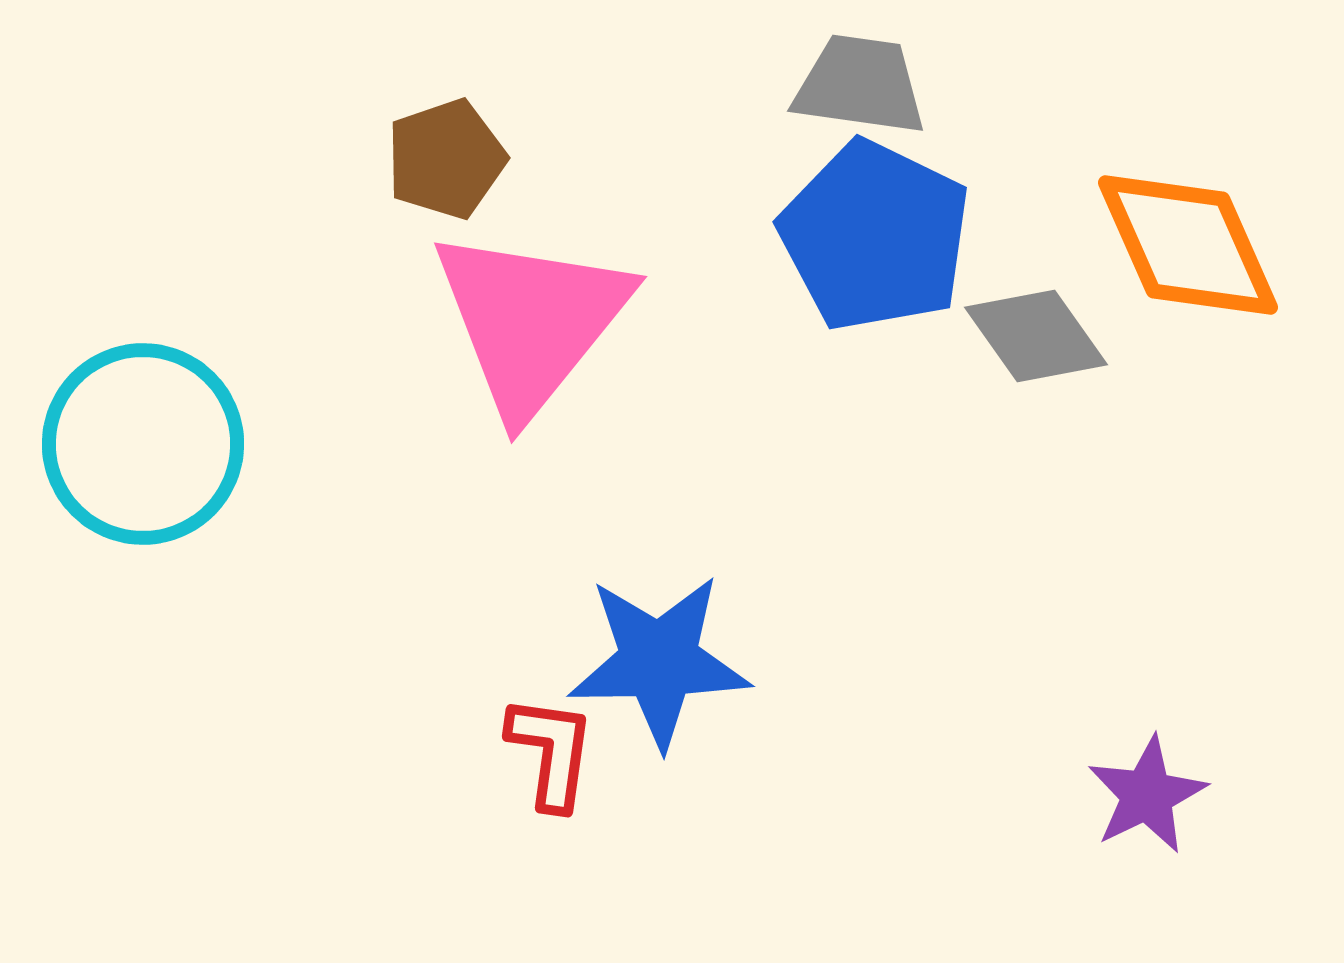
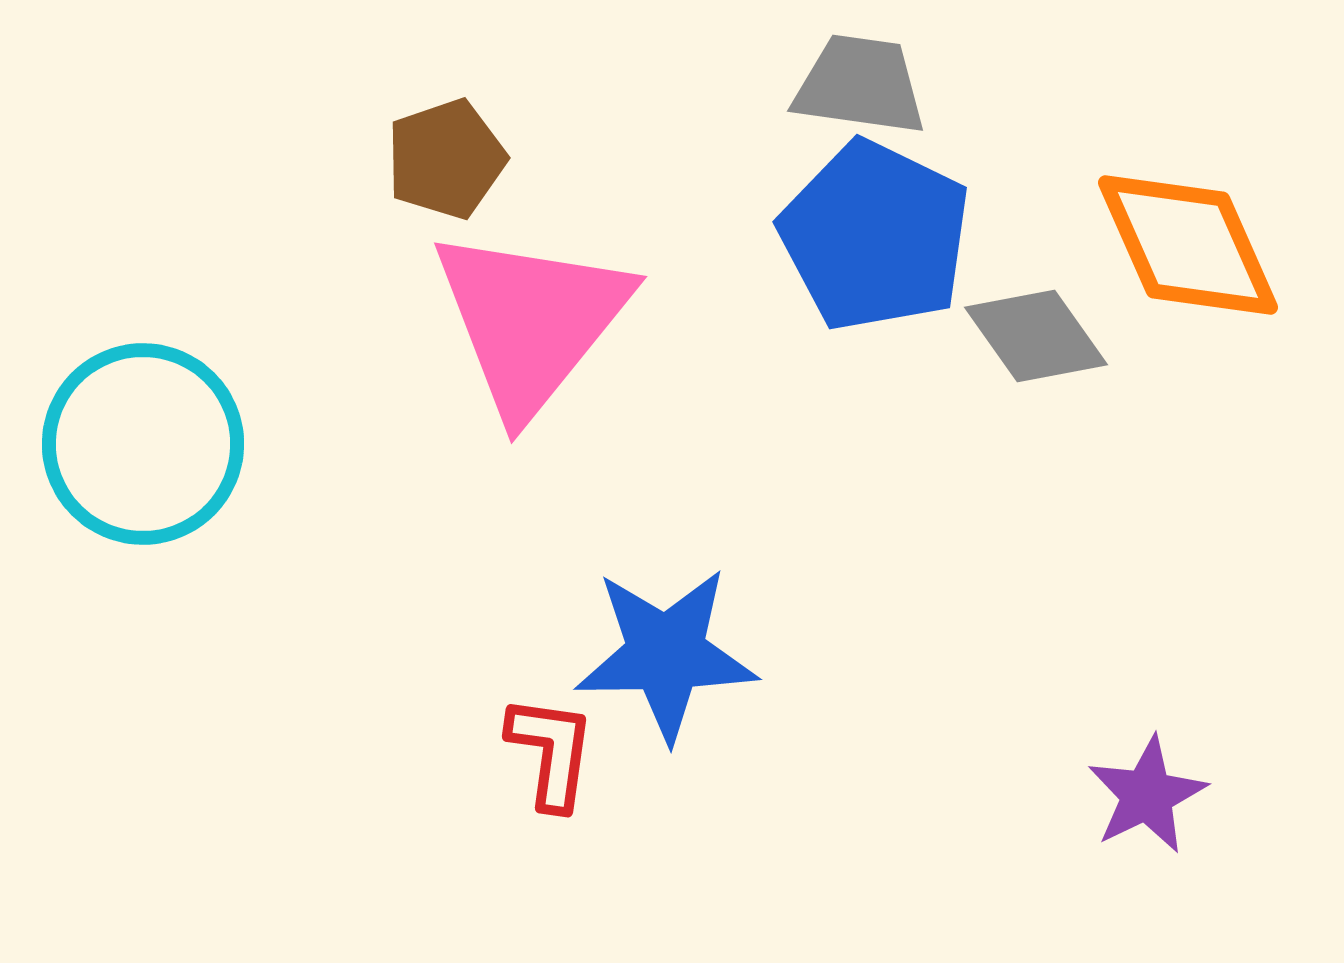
blue star: moved 7 px right, 7 px up
